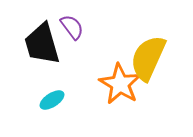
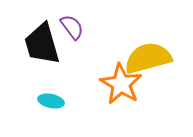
yellow semicircle: rotated 51 degrees clockwise
orange star: moved 1 px right
cyan ellipse: moved 1 px left, 1 px down; rotated 45 degrees clockwise
